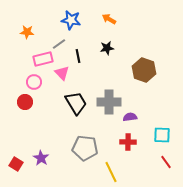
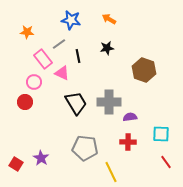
pink rectangle: rotated 66 degrees clockwise
pink triangle: rotated 21 degrees counterclockwise
cyan square: moved 1 px left, 1 px up
